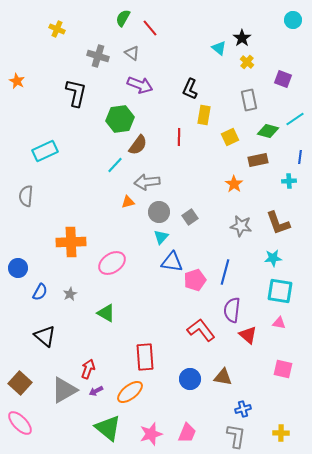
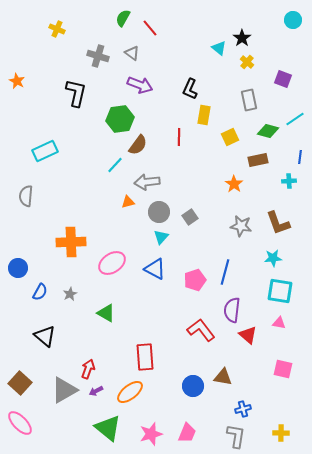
blue triangle at (172, 262): moved 17 px left, 7 px down; rotated 20 degrees clockwise
blue circle at (190, 379): moved 3 px right, 7 px down
